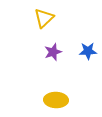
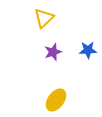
blue star: moved 1 px up
yellow ellipse: rotated 55 degrees counterclockwise
